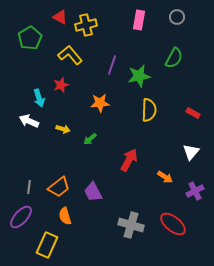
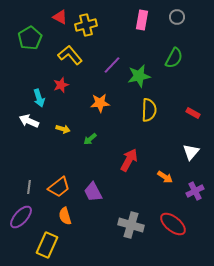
pink rectangle: moved 3 px right
purple line: rotated 24 degrees clockwise
